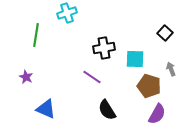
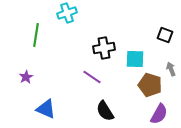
black square: moved 2 px down; rotated 21 degrees counterclockwise
purple star: rotated 16 degrees clockwise
brown pentagon: moved 1 px right, 1 px up
black semicircle: moved 2 px left, 1 px down
purple semicircle: moved 2 px right
